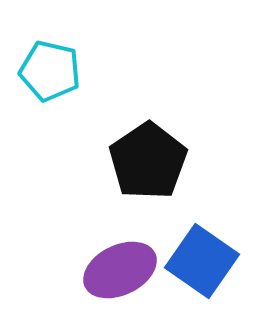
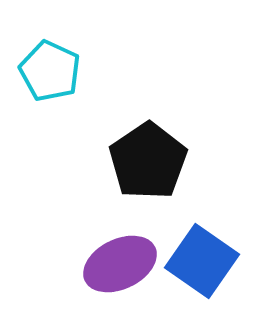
cyan pentagon: rotated 12 degrees clockwise
purple ellipse: moved 6 px up
